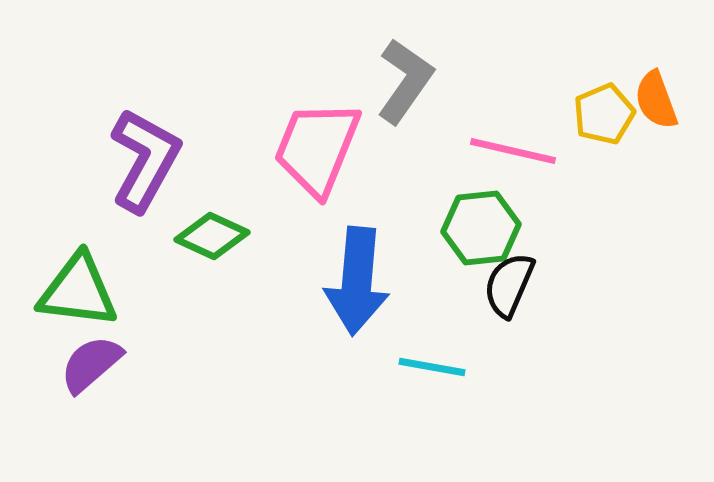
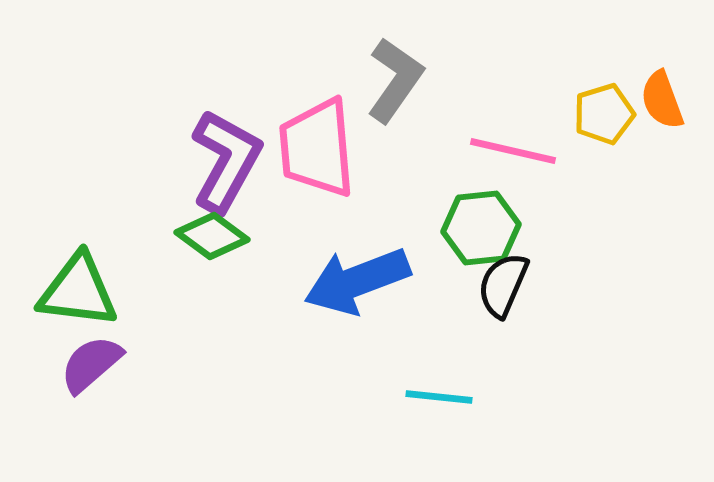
gray L-shape: moved 10 px left, 1 px up
orange semicircle: moved 6 px right
yellow pentagon: rotated 6 degrees clockwise
pink trapezoid: rotated 27 degrees counterclockwise
purple L-shape: moved 81 px right, 1 px down
green diamond: rotated 12 degrees clockwise
blue arrow: rotated 64 degrees clockwise
black semicircle: moved 6 px left
cyan line: moved 7 px right, 30 px down; rotated 4 degrees counterclockwise
